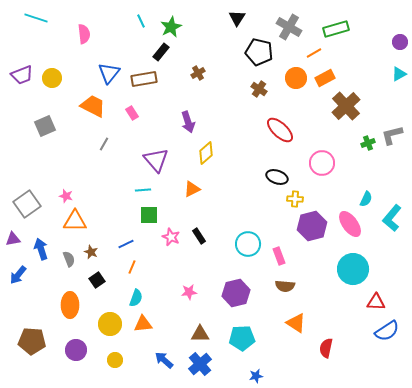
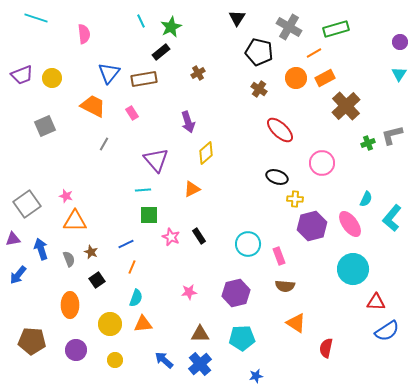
black rectangle at (161, 52): rotated 12 degrees clockwise
cyan triangle at (399, 74): rotated 28 degrees counterclockwise
